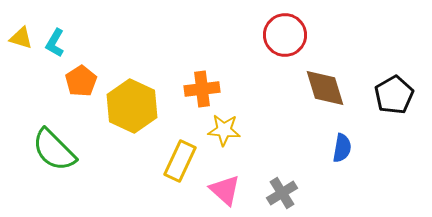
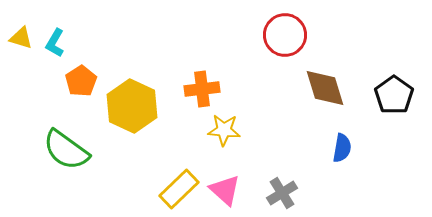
black pentagon: rotated 6 degrees counterclockwise
green semicircle: moved 12 px right; rotated 9 degrees counterclockwise
yellow rectangle: moved 1 px left, 28 px down; rotated 21 degrees clockwise
